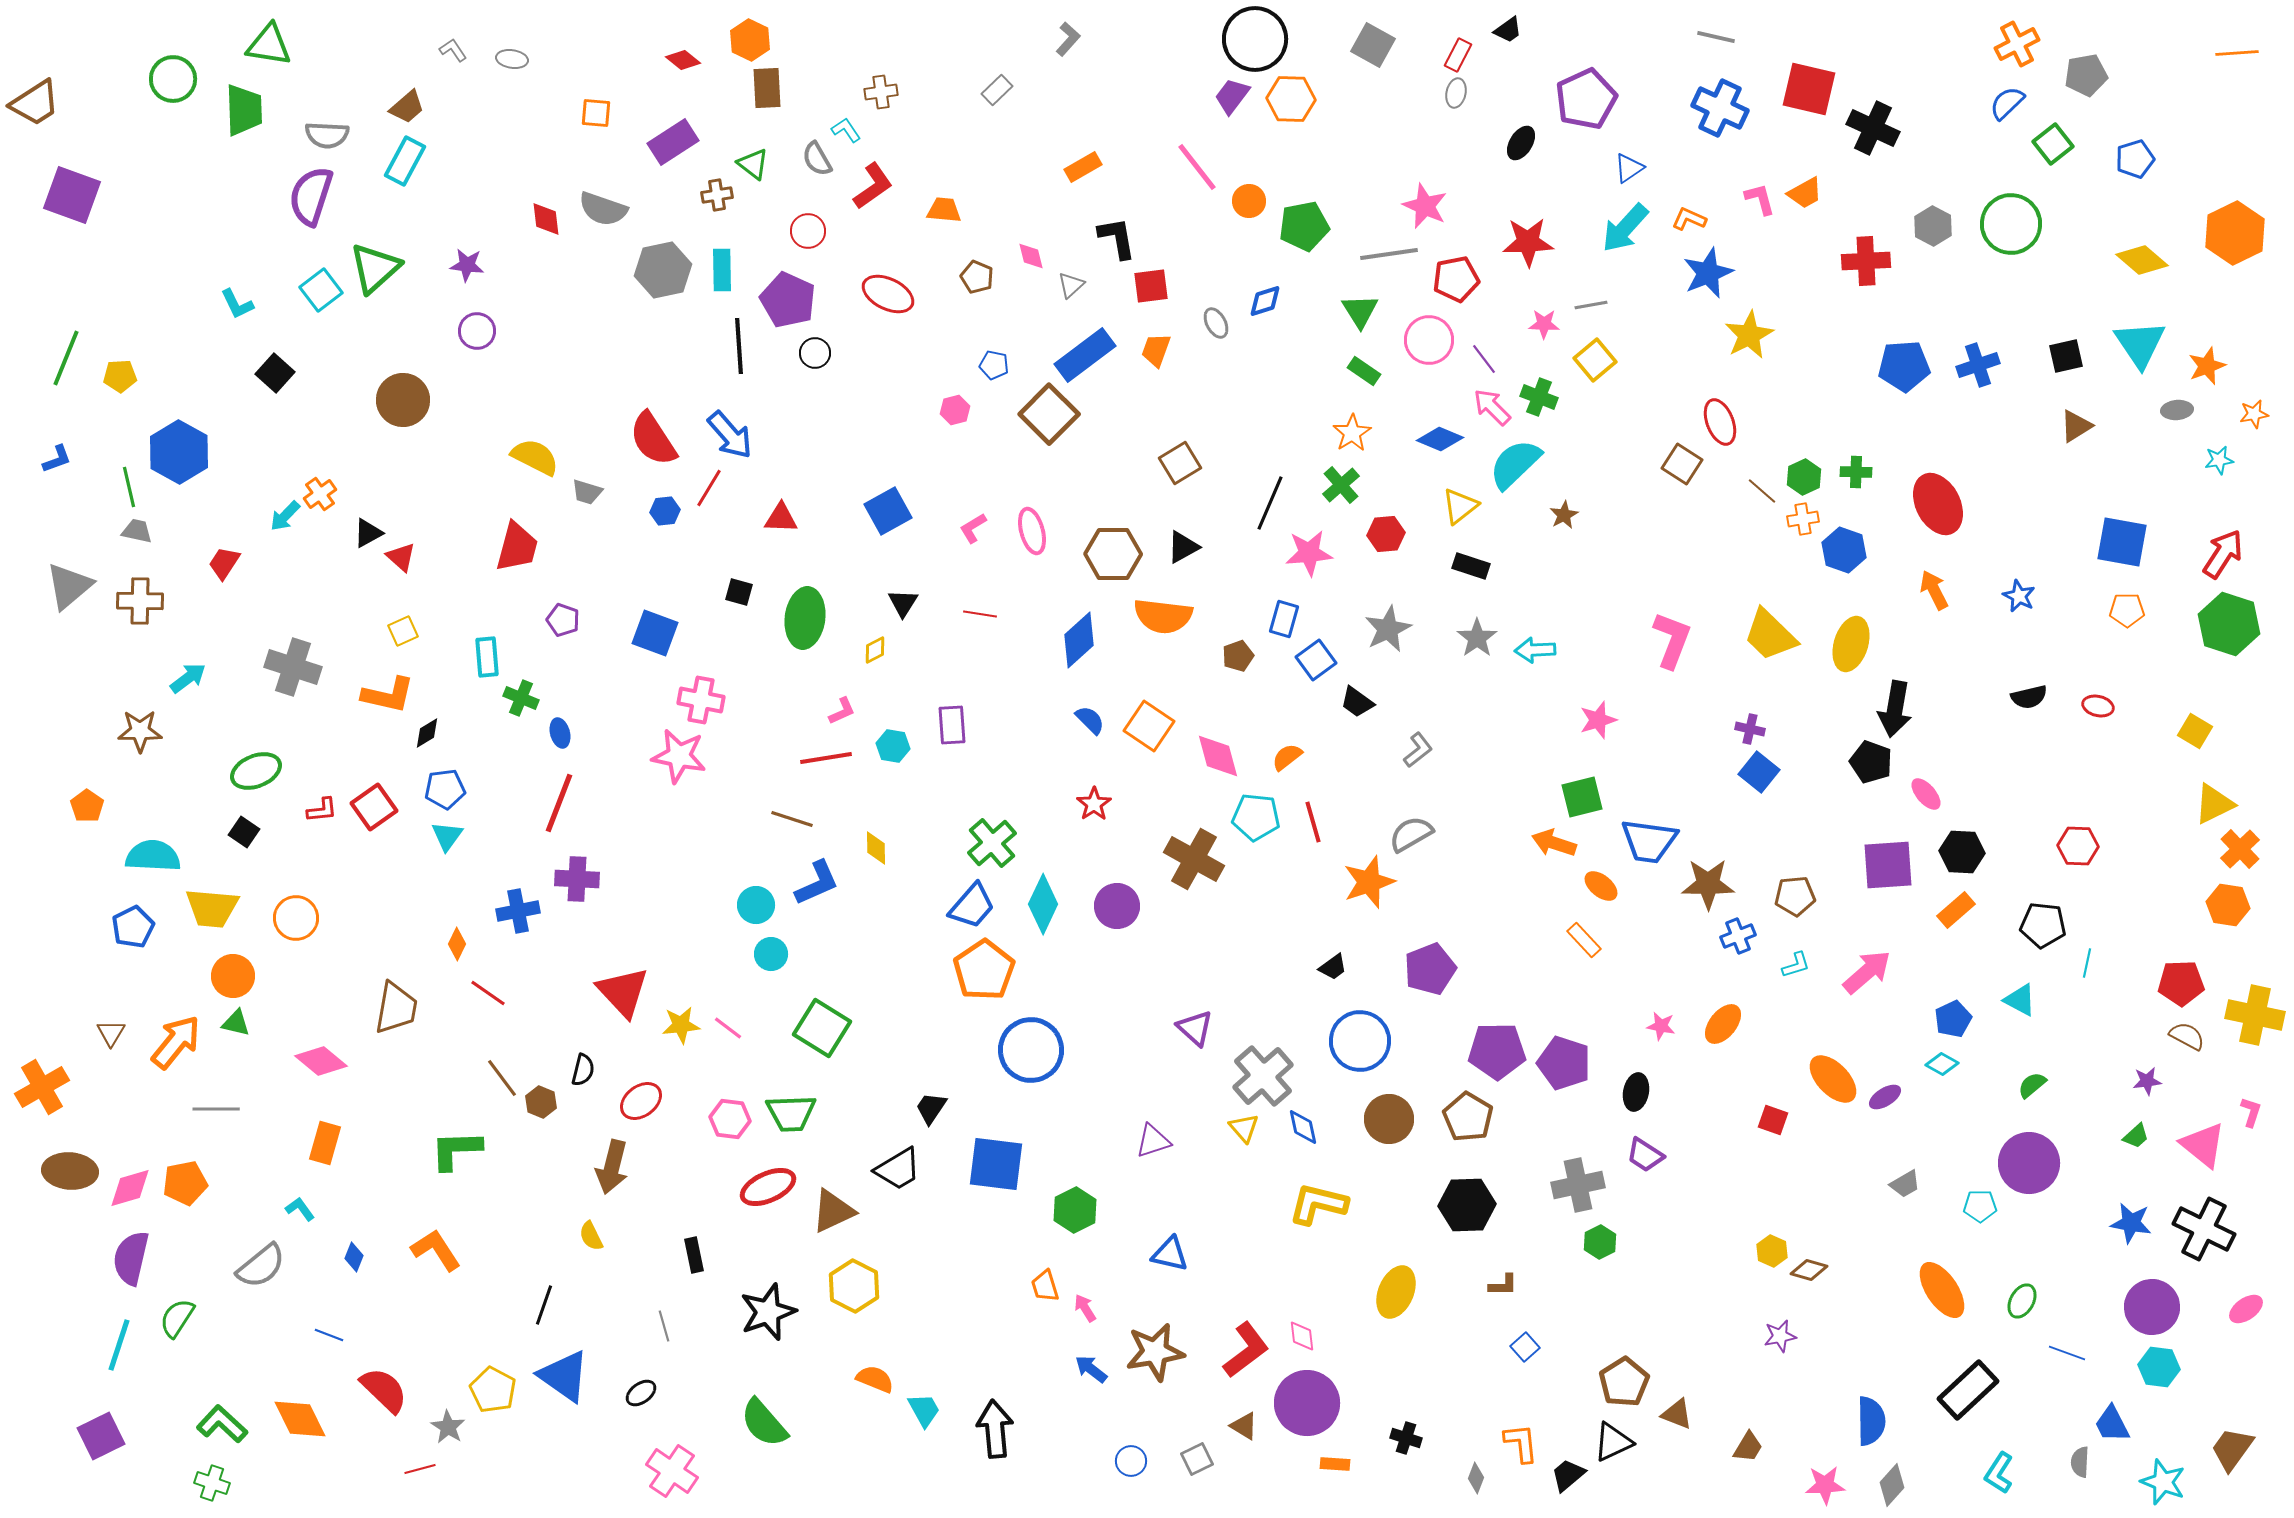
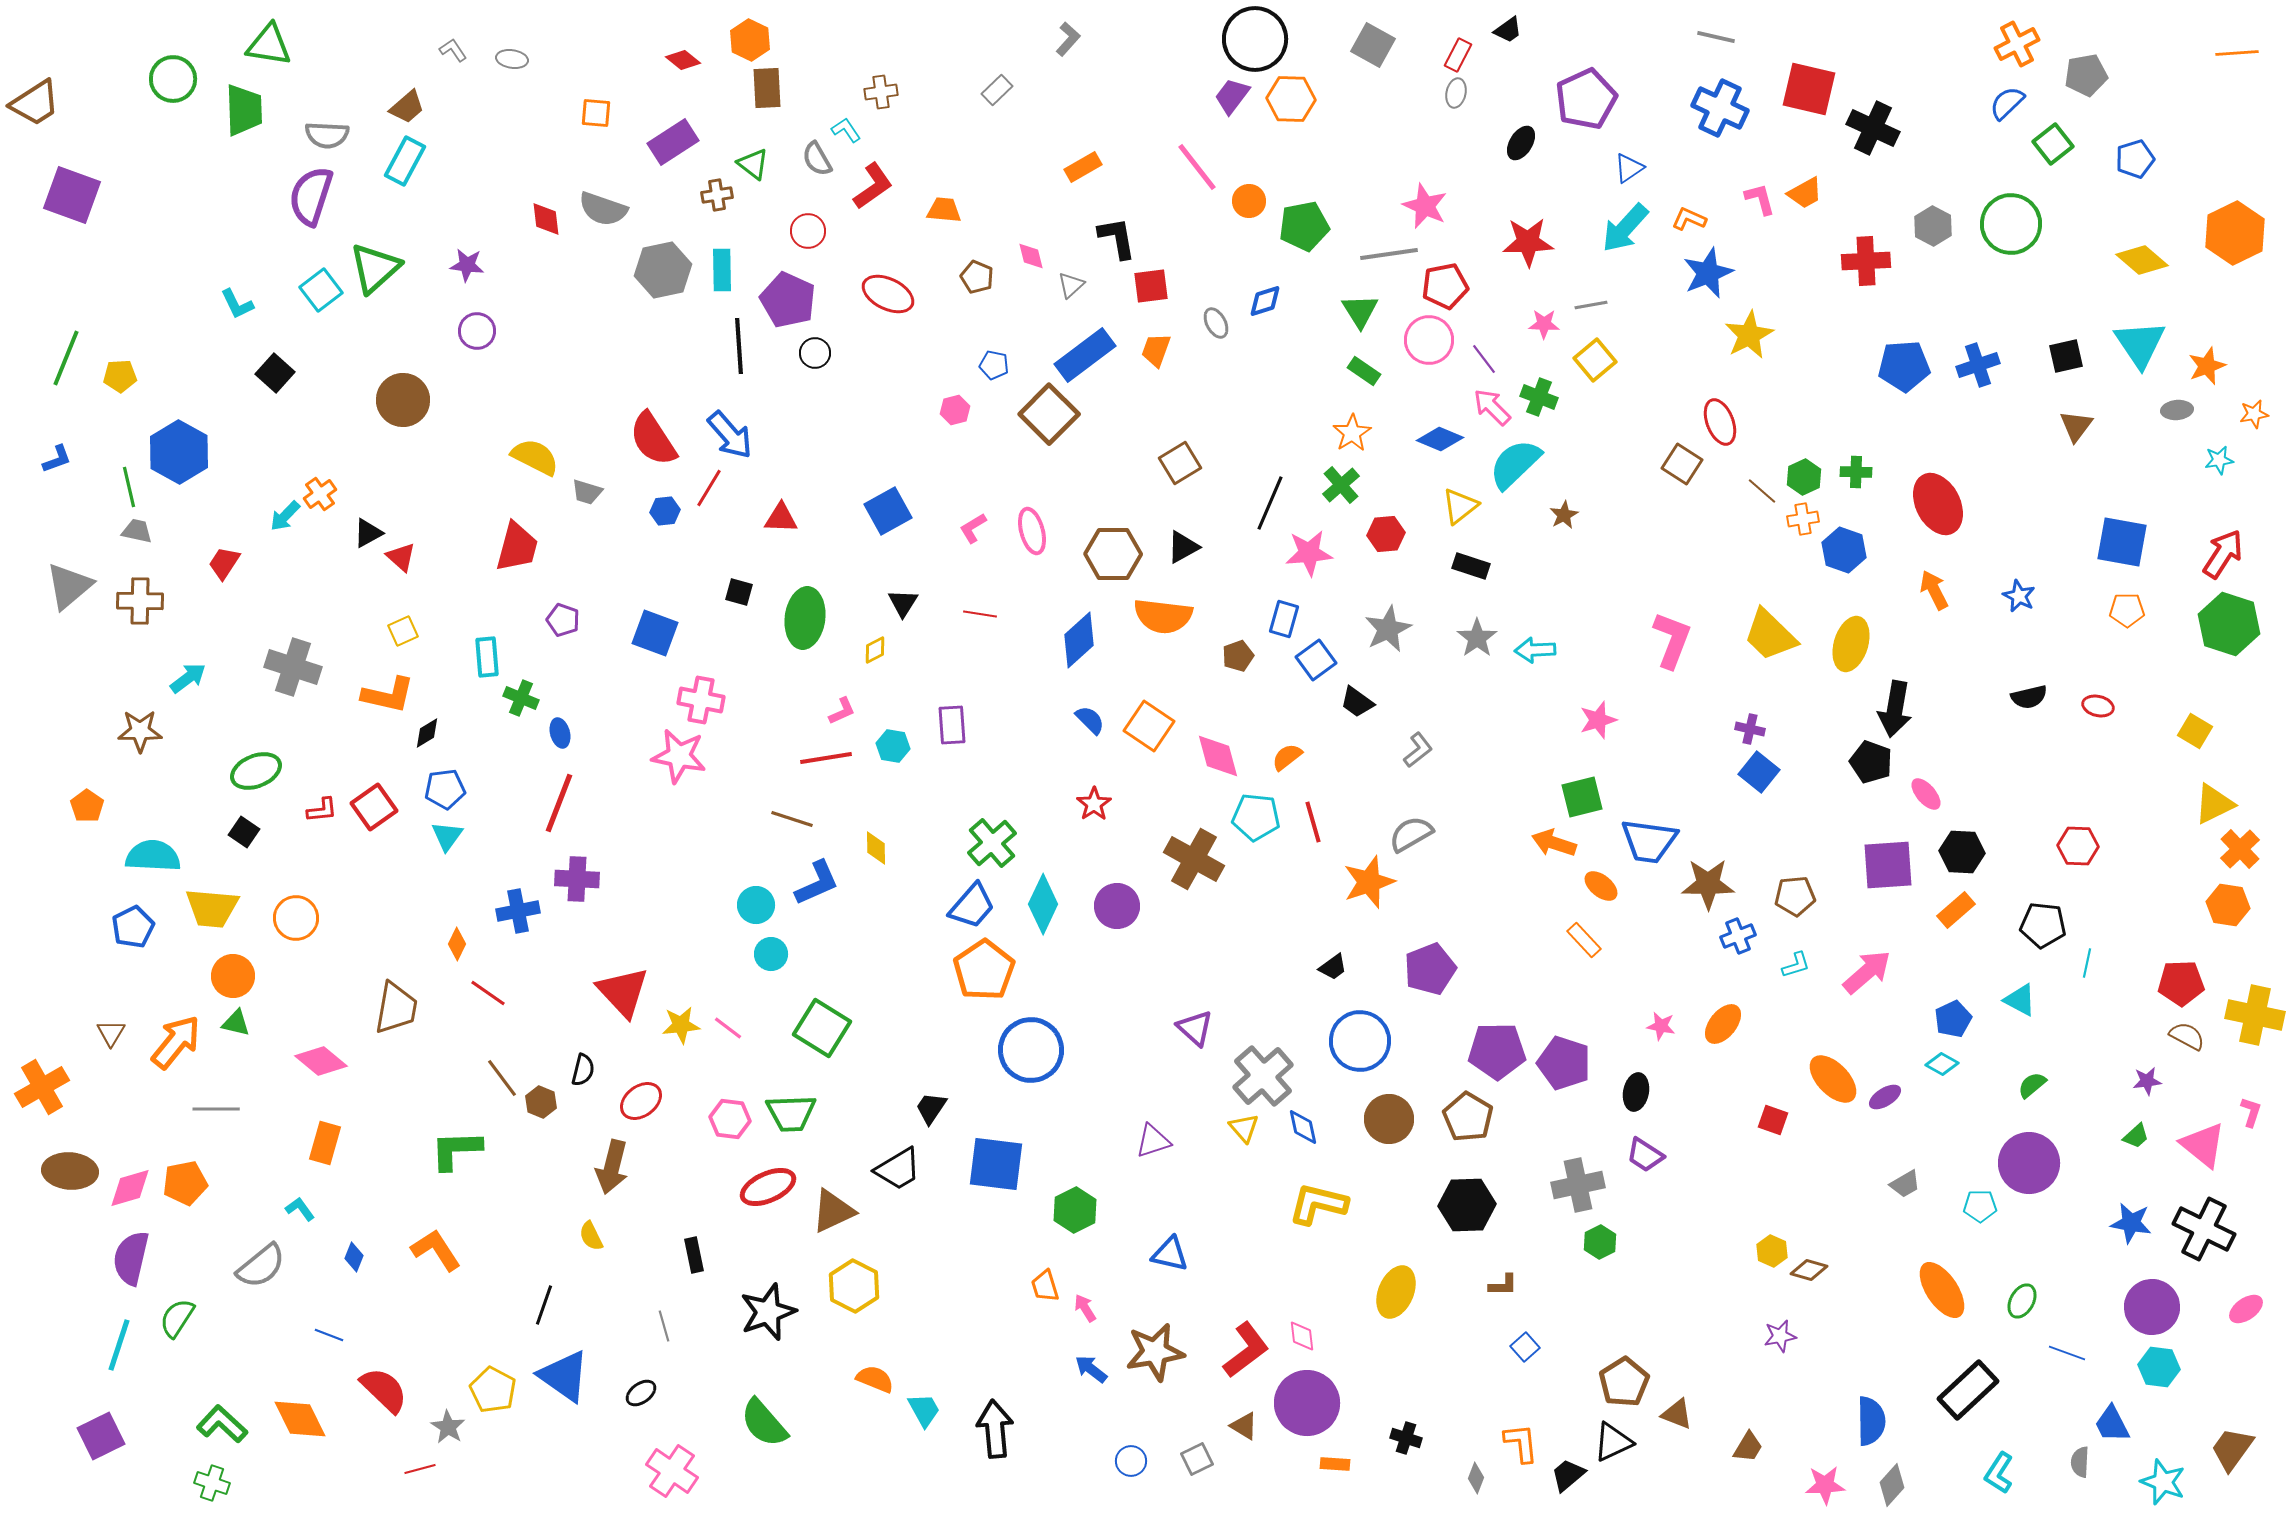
red pentagon at (1456, 279): moved 11 px left, 7 px down
brown triangle at (2076, 426): rotated 21 degrees counterclockwise
